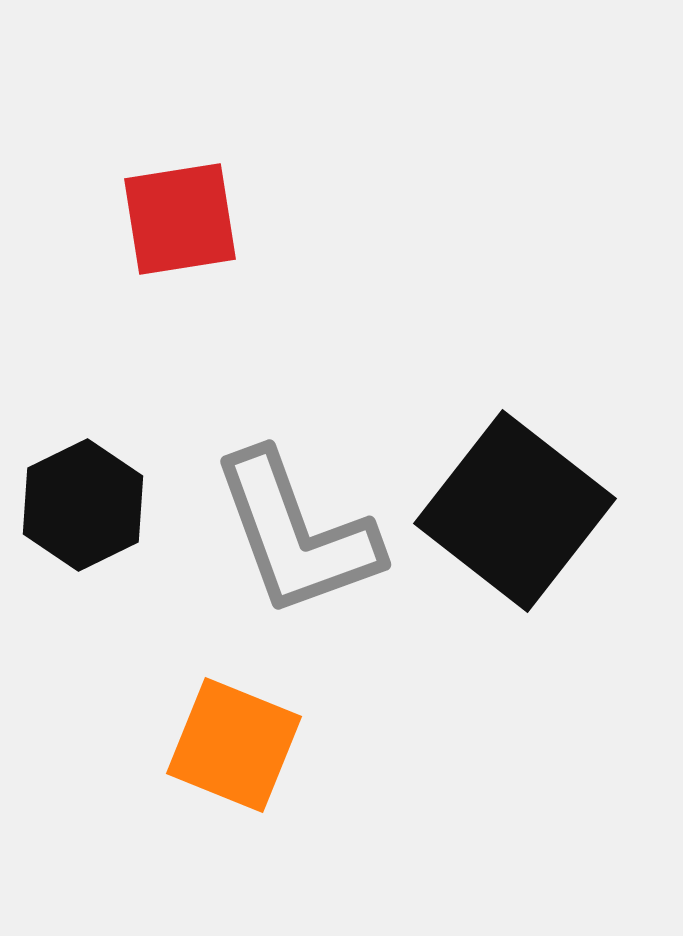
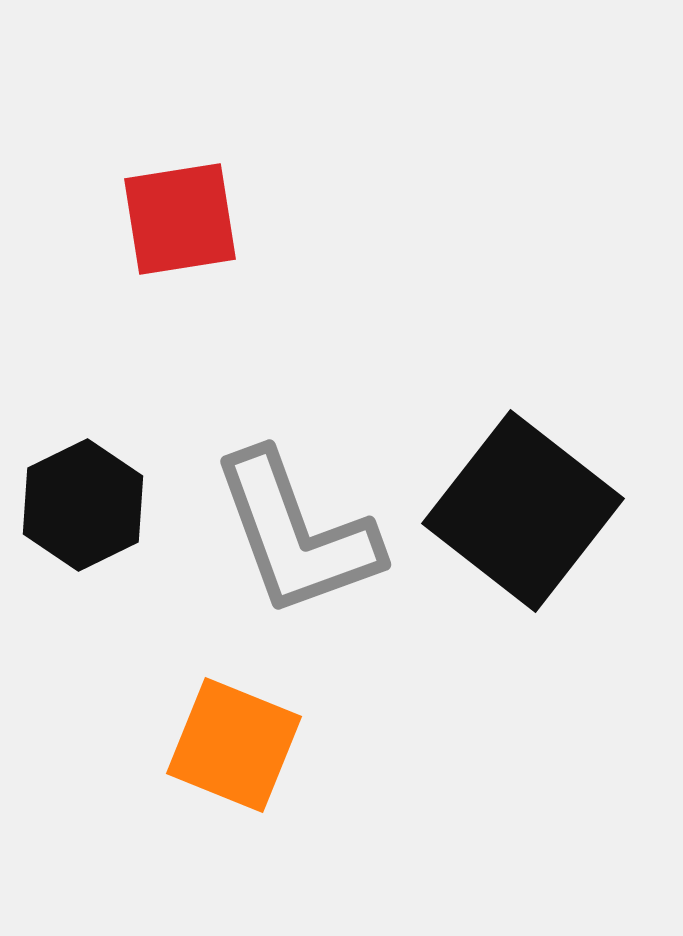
black square: moved 8 px right
